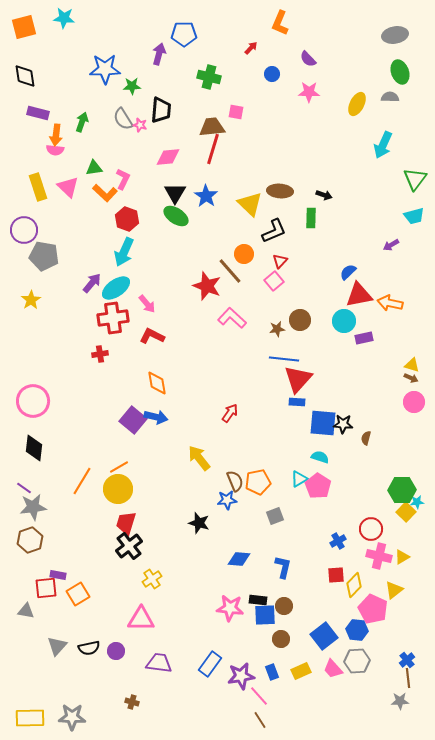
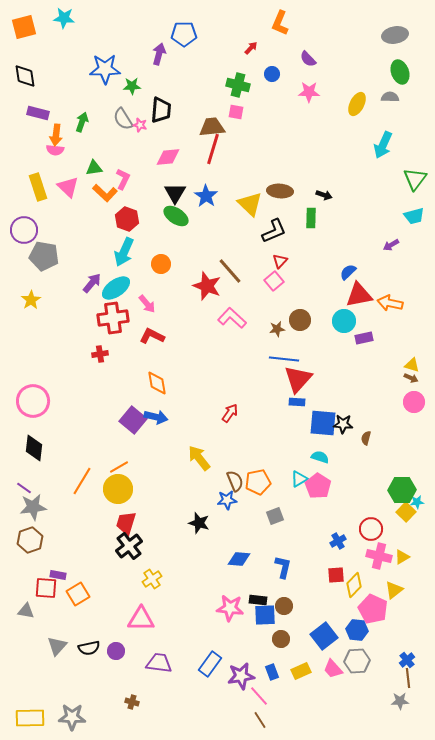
green cross at (209, 77): moved 29 px right, 8 px down
orange circle at (244, 254): moved 83 px left, 10 px down
red square at (46, 588): rotated 10 degrees clockwise
